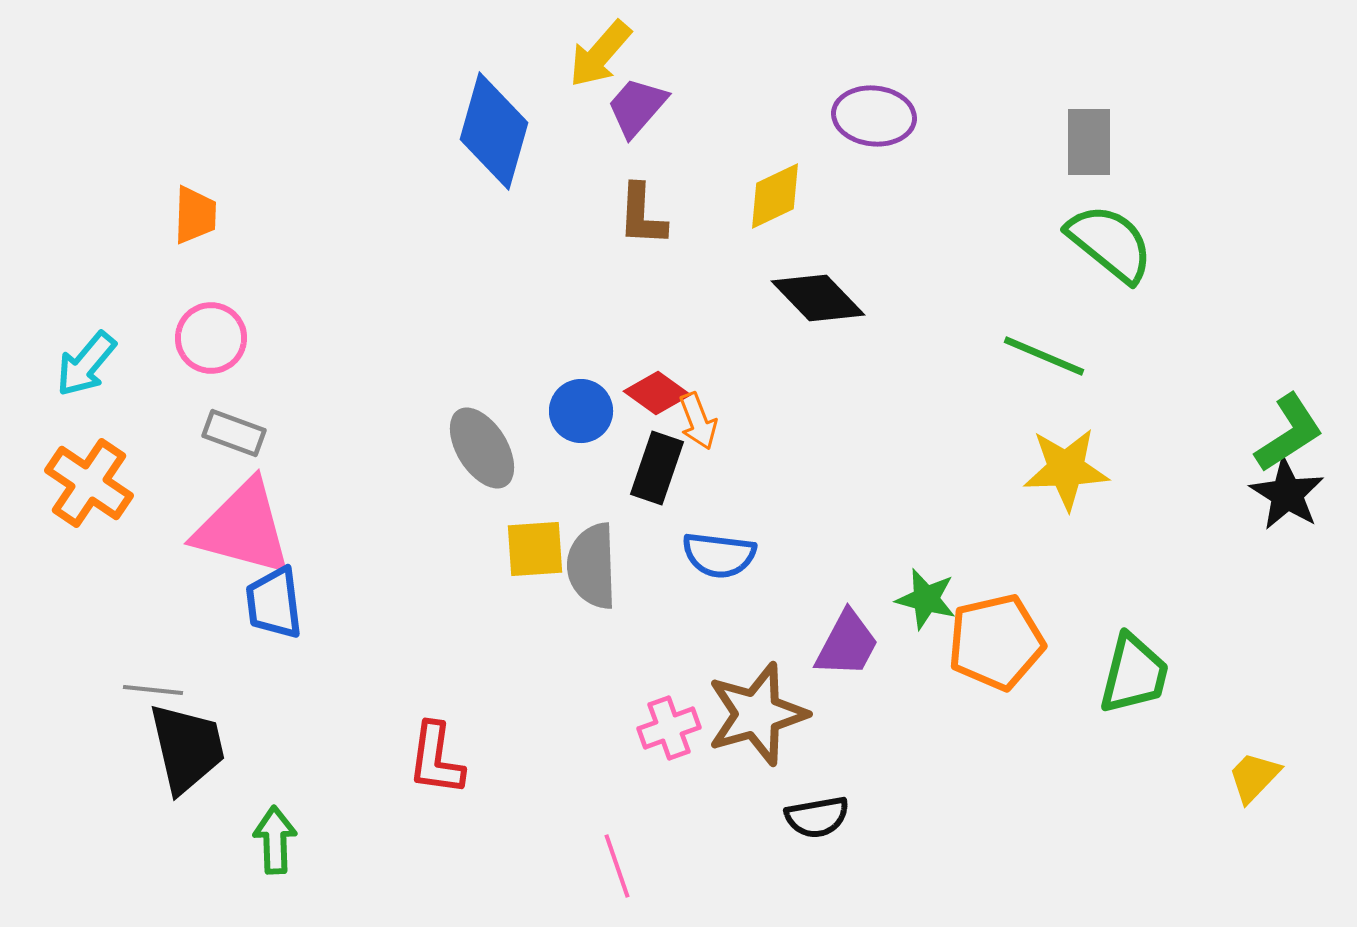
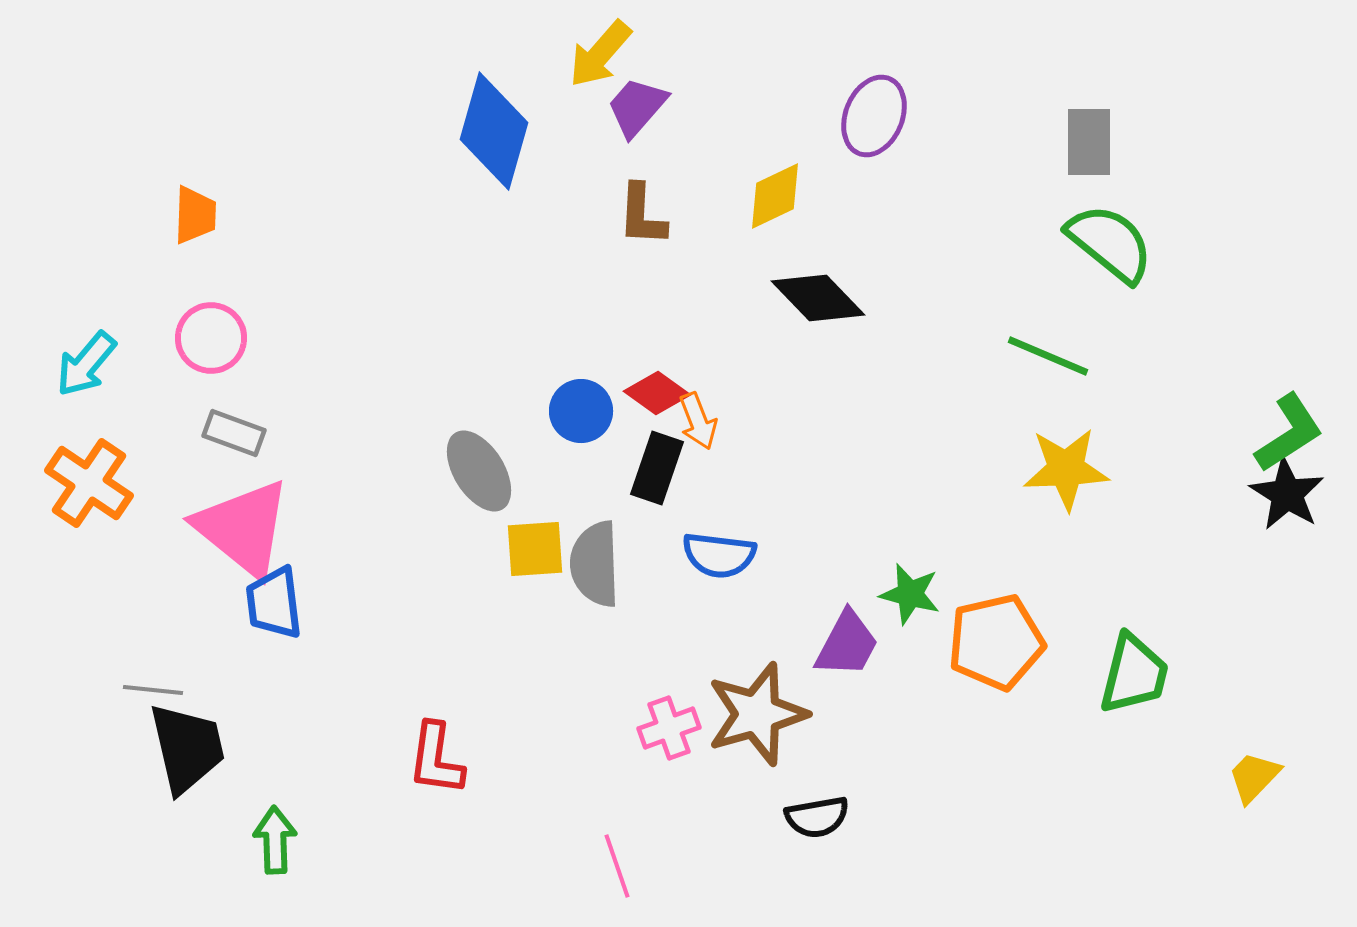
purple ellipse at (874, 116): rotated 74 degrees counterclockwise
green line at (1044, 356): moved 4 px right
gray ellipse at (482, 448): moved 3 px left, 23 px down
pink triangle at (243, 528): rotated 24 degrees clockwise
gray semicircle at (592, 566): moved 3 px right, 2 px up
green star at (926, 599): moved 16 px left, 5 px up
